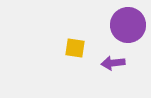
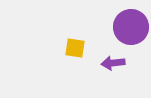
purple circle: moved 3 px right, 2 px down
